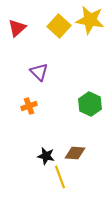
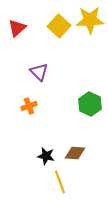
yellow star: rotated 12 degrees counterclockwise
yellow line: moved 5 px down
